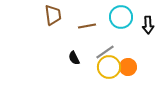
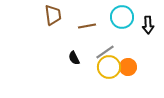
cyan circle: moved 1 px right
